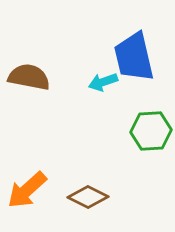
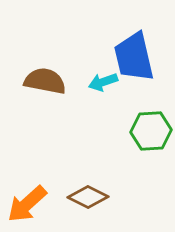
brown semicircle: moved 16 px right, 4 px down
orange arrow: moved 14 px down
